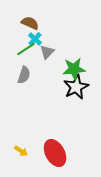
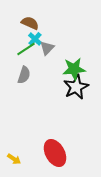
gray triangle: moved 4 px up
yellow arrow: moved 7 px left, 8 px down
